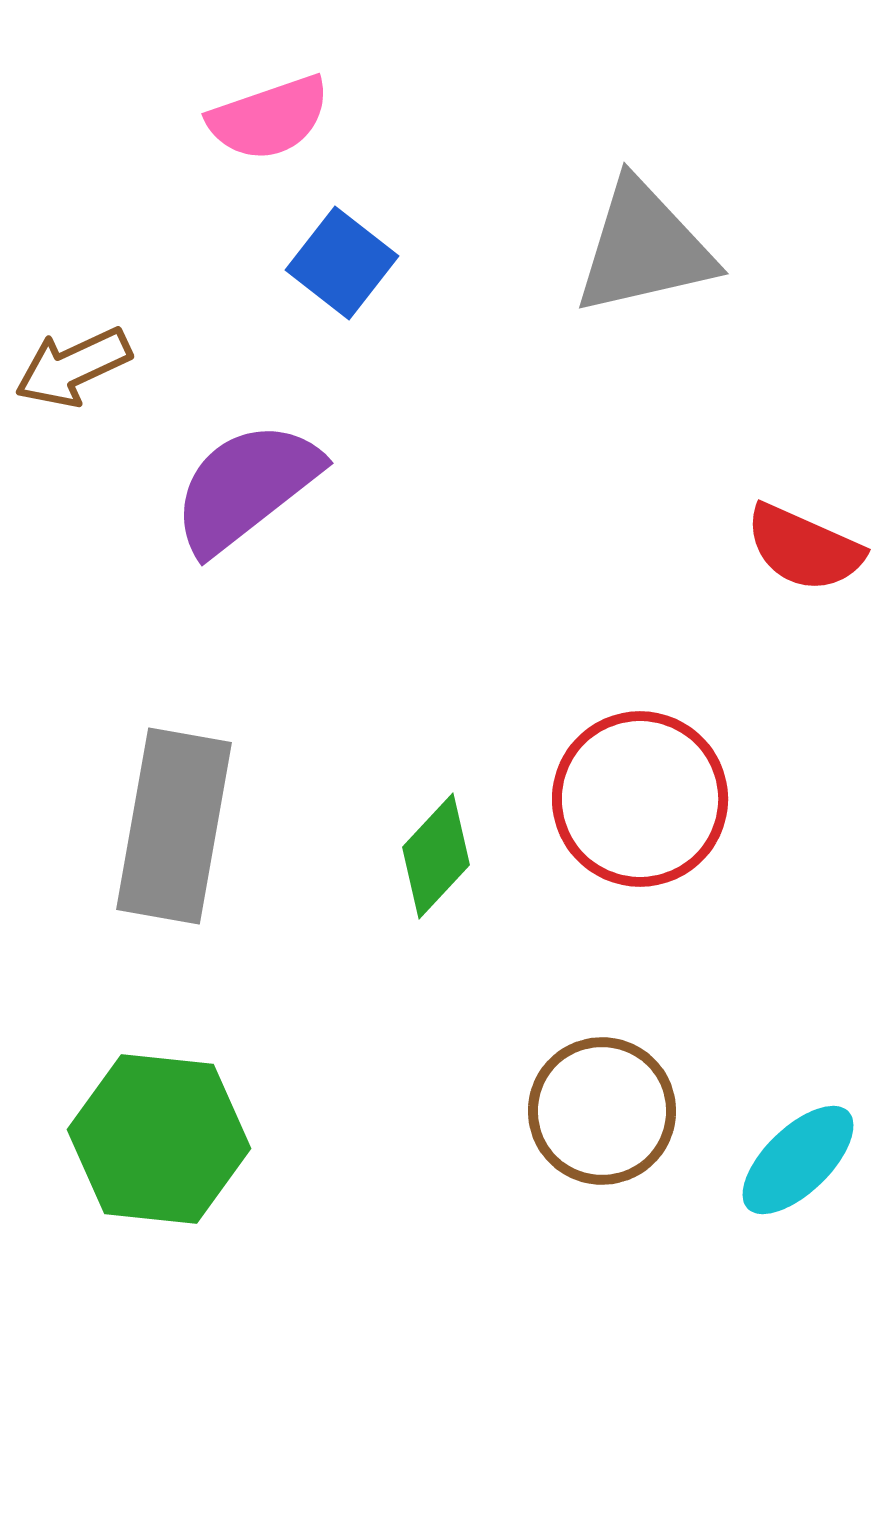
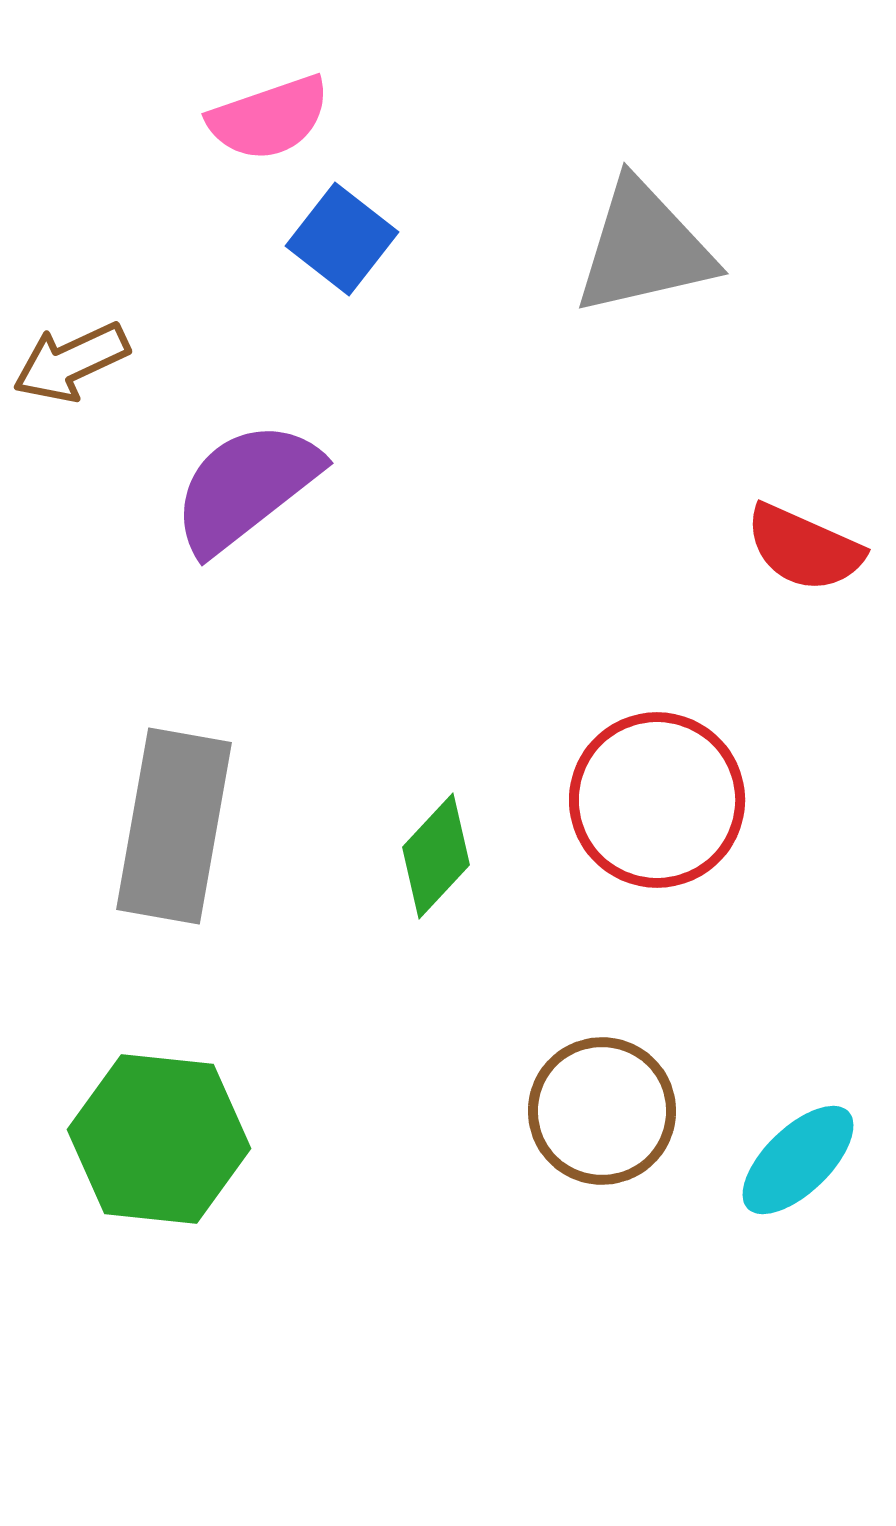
blue square: moved 24 px up
brown arrow: moved 2 px left, 5 px up
red circle: moved 17 px right, 1 px down
